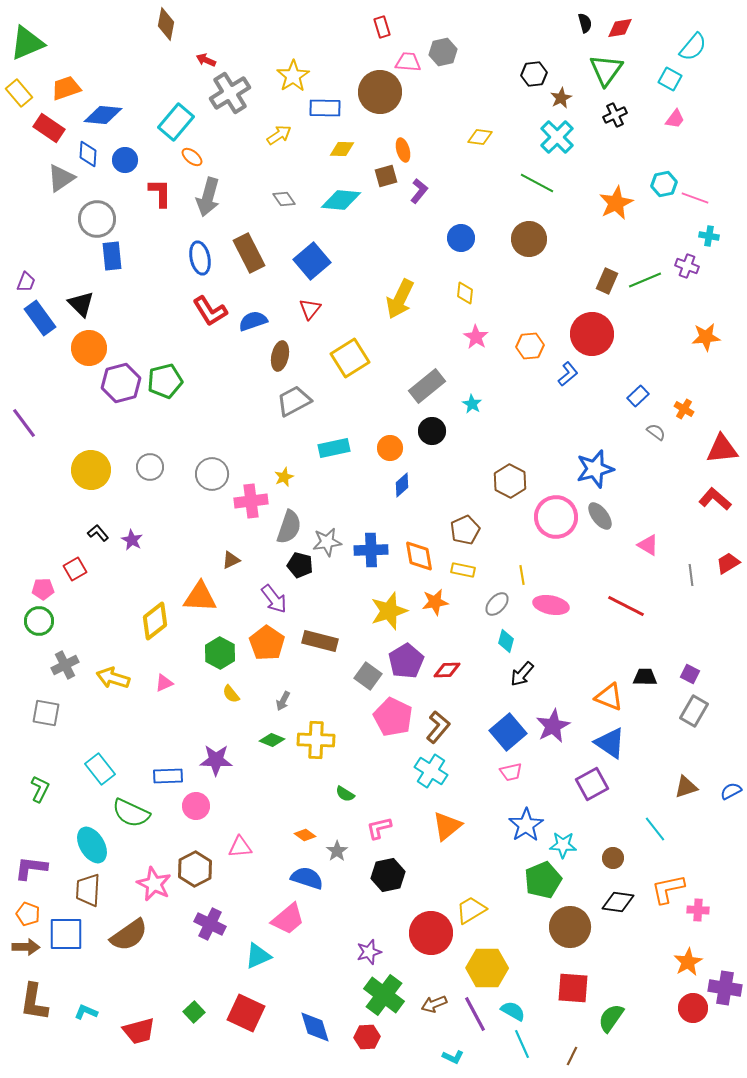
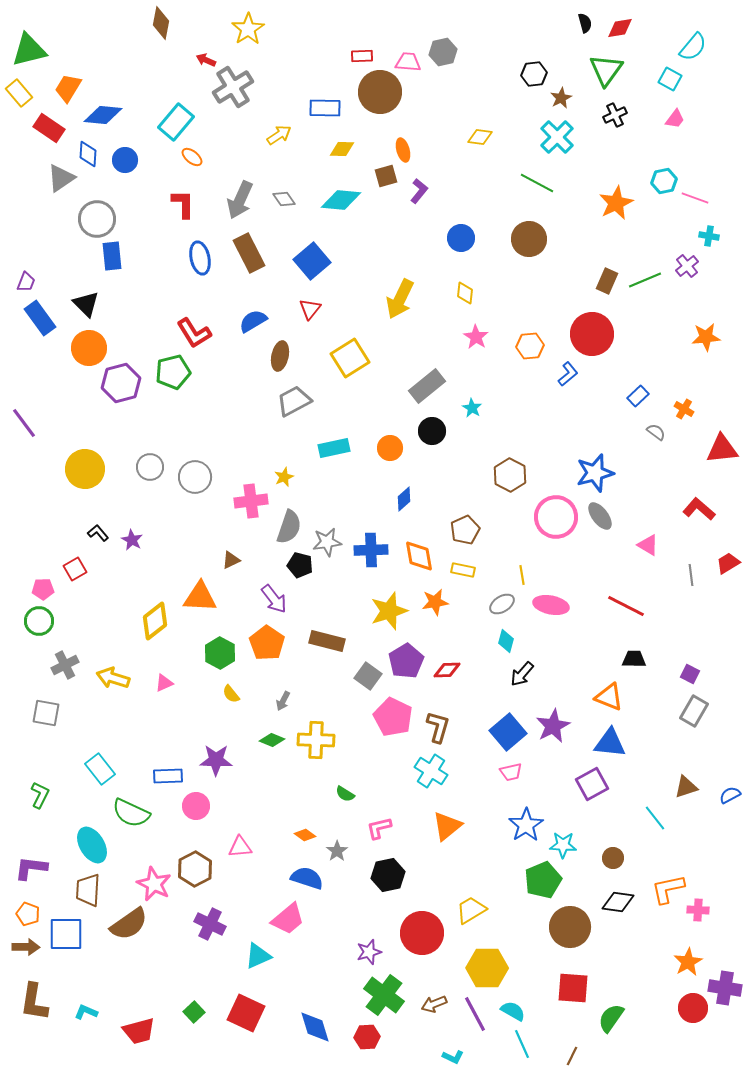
brown diamond at (166, 24): moved 5 px left, 1 px up
red rectangle at (382, 27): moved 20 px left, 29 px down; rotated 75 degrees counterclockwise
green triangle at (27, 43): moved 2 px right, 7 px down; rotated 9 degrees clockwise
yellow star at (293, 76): moved 45 px left, 47 px up
orange trapezoid at (66, 88): moved 2 px right; rotated 40 degrees counterclockwise
gray cross at (230, 93): moved 3 px right, 6 px up
cyan hexagon at (664, 184): moved 3 px up
red L-shape at (160, 193): moved 23 px right, 11 px down
gray arrow at (208, 197): moved 32 px right, 3 px down; rotated 9 degrees clockwise
purple cross at (687, 266): rotated 30 degrees clockwise
black triangle at (81, 304): moved 5 px right
red L-shape at (210, 311): moved 16 px left, 22 px down
blue semicircle at (253, 321): rotated 12 degrees counterclockwise
green pentagon at (165, 381): moved 8 px right, 9 px up
cyan star at (472, 404): moved 4 px down
blue star at (595, 469): moved 4 px down
yellow circle at (91, 470): moved 6 px left, 1 px up
gray circle at (212, 474): moved 17 px left, 3 px down
brown hexagon at (510, 481): moved 6 px up
blue diamond at (402, 485): moved 2 px right, 14 px down
red L-shape at (715, 499): moved 16 px left, 10 px down
gray ellipse at (497, 604): moved 5 px right; rotated 15 degrees clockwise
brown rectangle at (320, 641): moved 7 px right
black trapezoid at (645, 677): moved 11 px left, 18 px up
brown L-shape at (438, 727): rotated 24 degrees counterclockwise
blue triangle at (610, 743): rotated 28 degrees counterclockwise
green L-shape at (40, 789): moved 6 px down
blue semicircle at (731, 791): moved 1 px left, 4 px down
cyan line at (655, 829): moved 11 px up
red circle at (431, 933): moved 9 px left
brown semicircle at (129, 935): moved 11 px up
